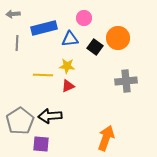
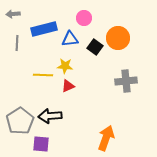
blue rectangle: moved 1 px down
yellow star: moved 2 px left
